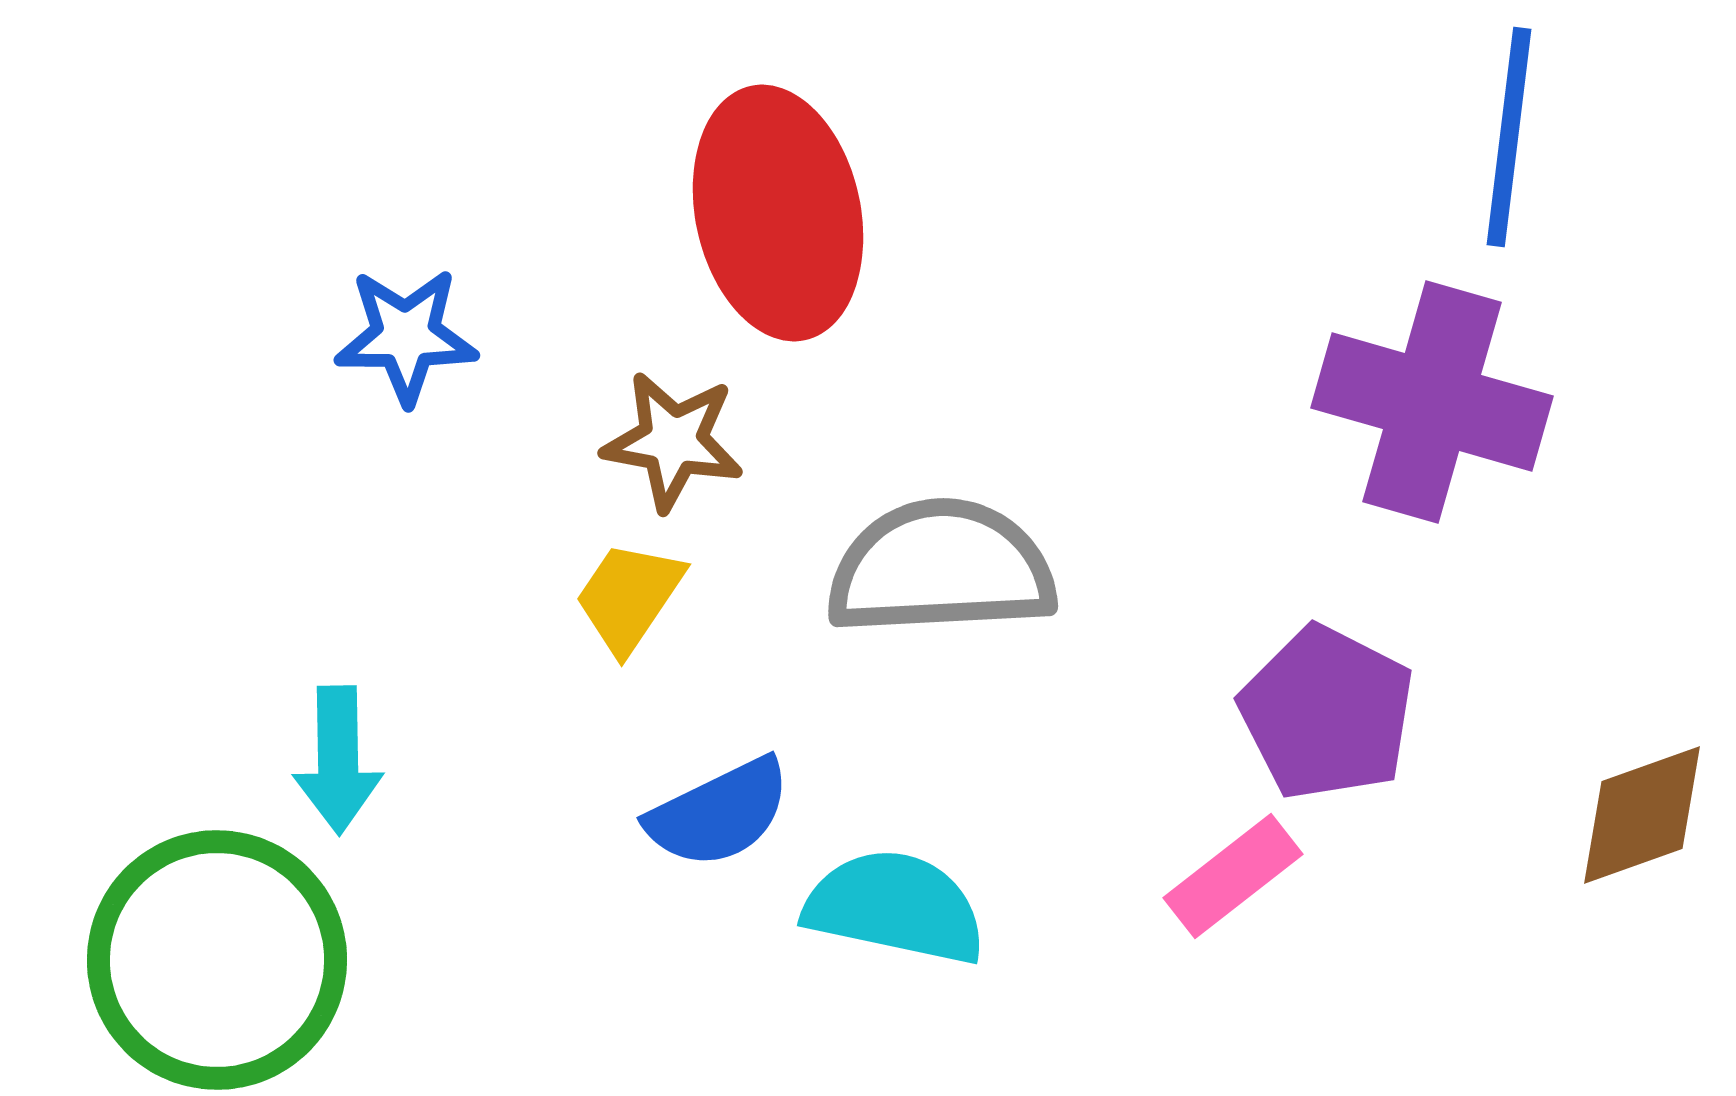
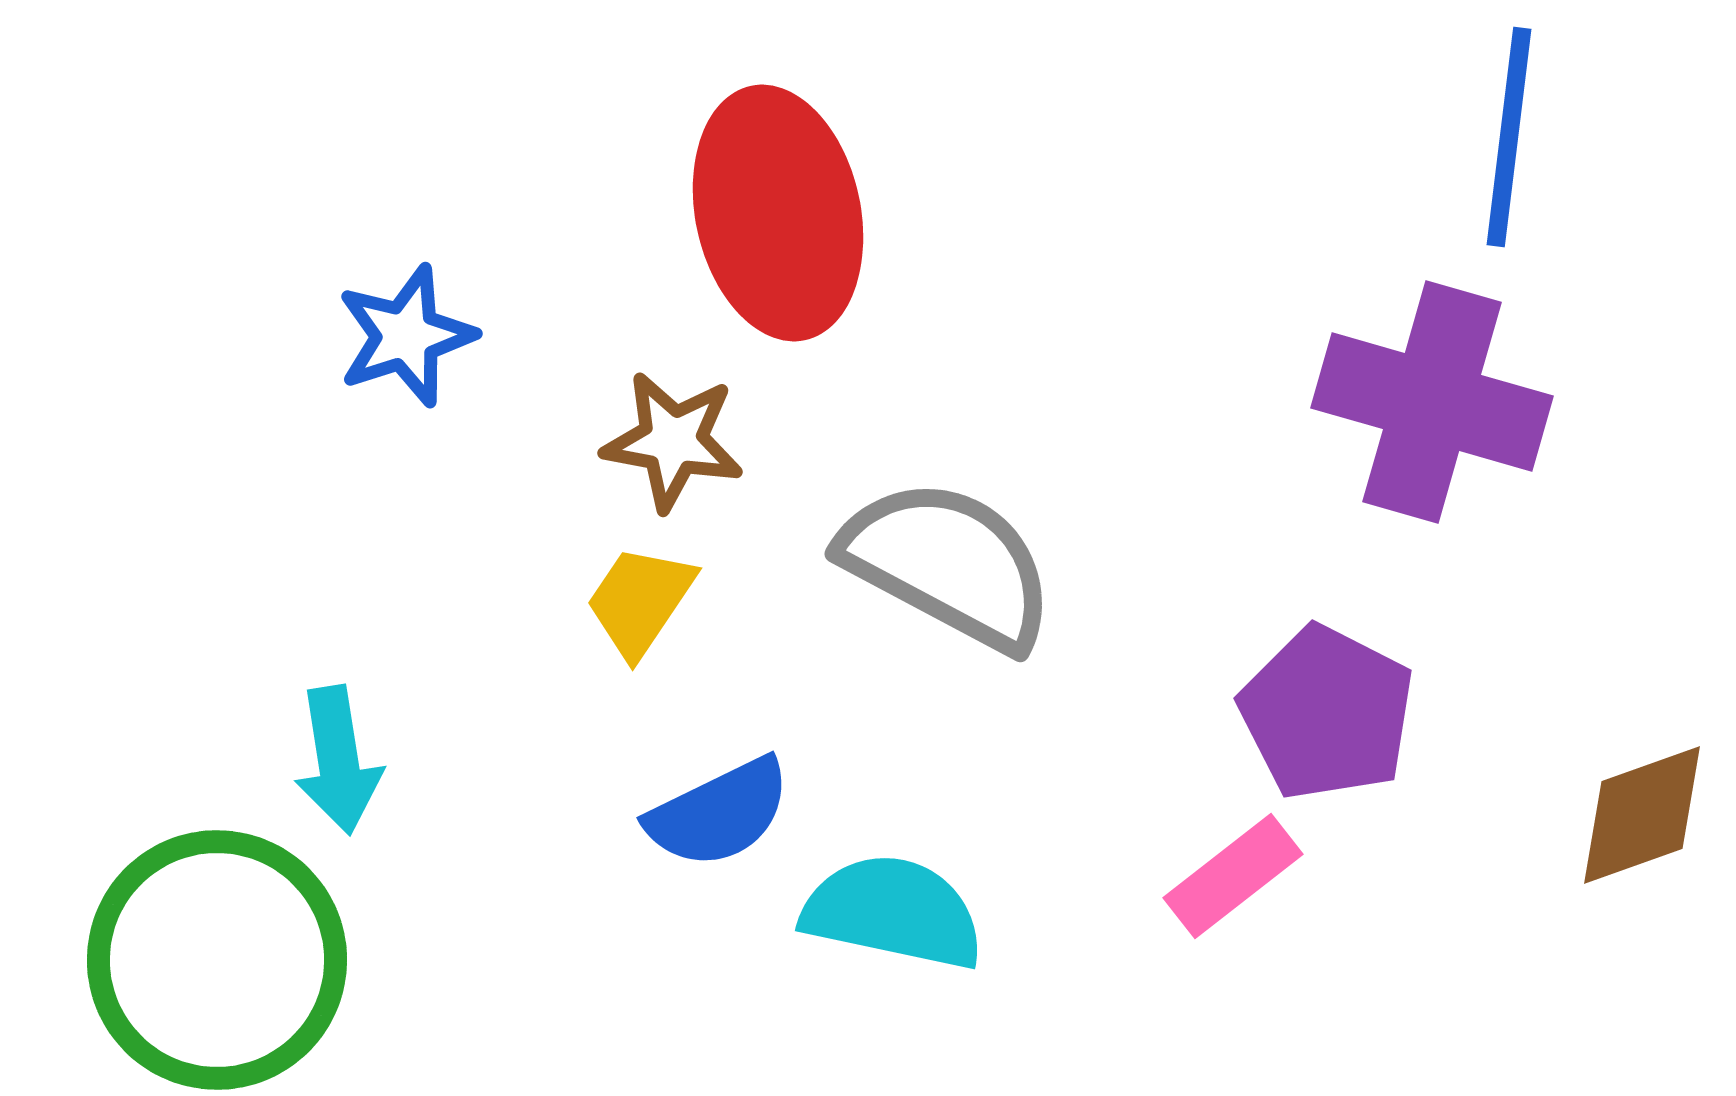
blue star: rotated 18 degrees counterclockwise
gray semicircle: moved 7 px right, 4 px up; rotated 31 degrees clockwise
yellow trapezoid: moved 11 px right, 4 px down
cyan arrow: rotated 8 degrees counterclockwise
cyan semicircle: moved 2 px left, 5 px down
